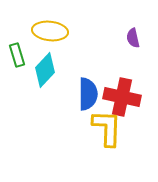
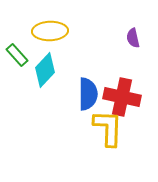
yellow ellipse: rotated 8 degrees counterclockwise
green rectangle: rotated 25 degrees counterclockwise
yellow L-shape: moved 1 px right
